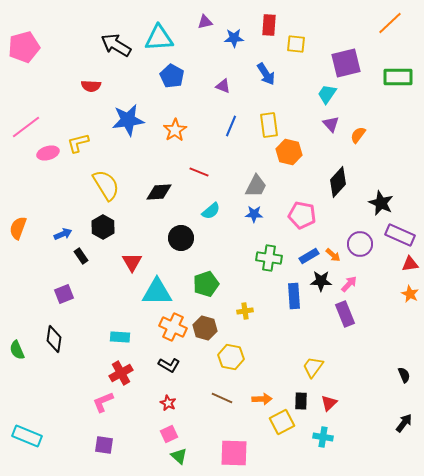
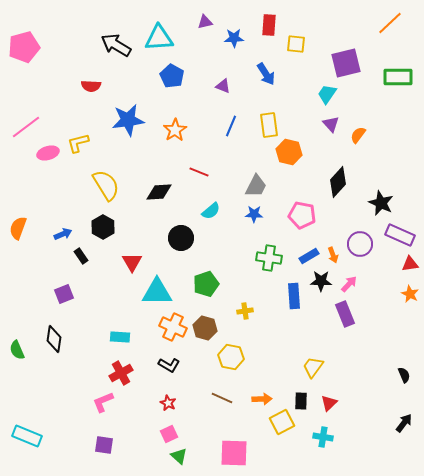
orange arrow at (333, 255): rotated 28 degrees clockwise
